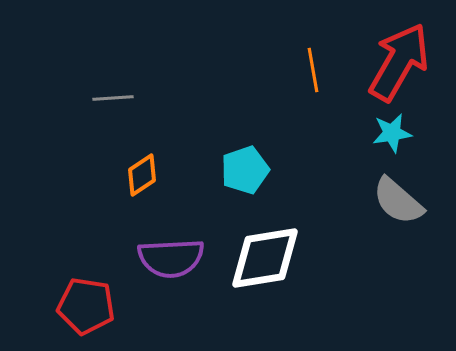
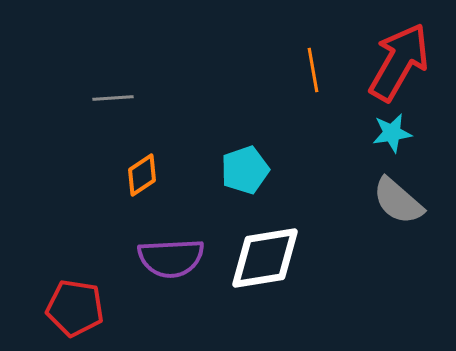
red pentagon: moved 11 px left, 2 px down
